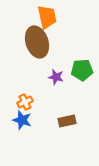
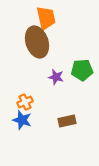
orange trapezoid: moved 1 px left, 1 px down
